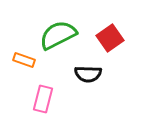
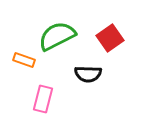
green semicircle: moved 1 px left, 1 px down
